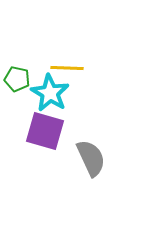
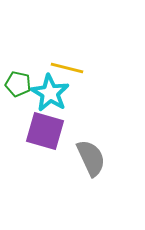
yellow line: rotated 12 degrees clockwise
green pentagon: moved 1 px right, 5 px down
